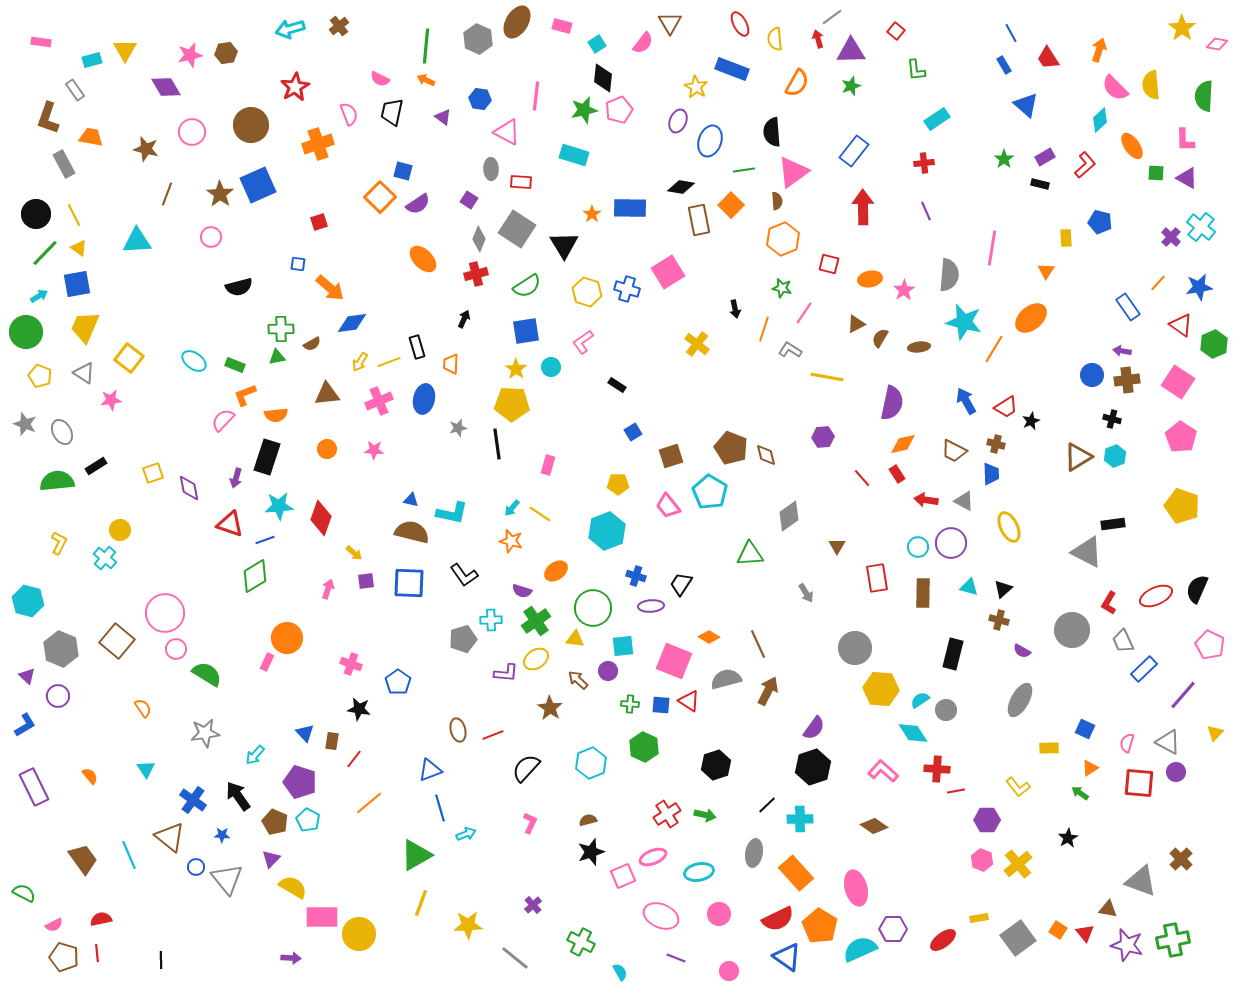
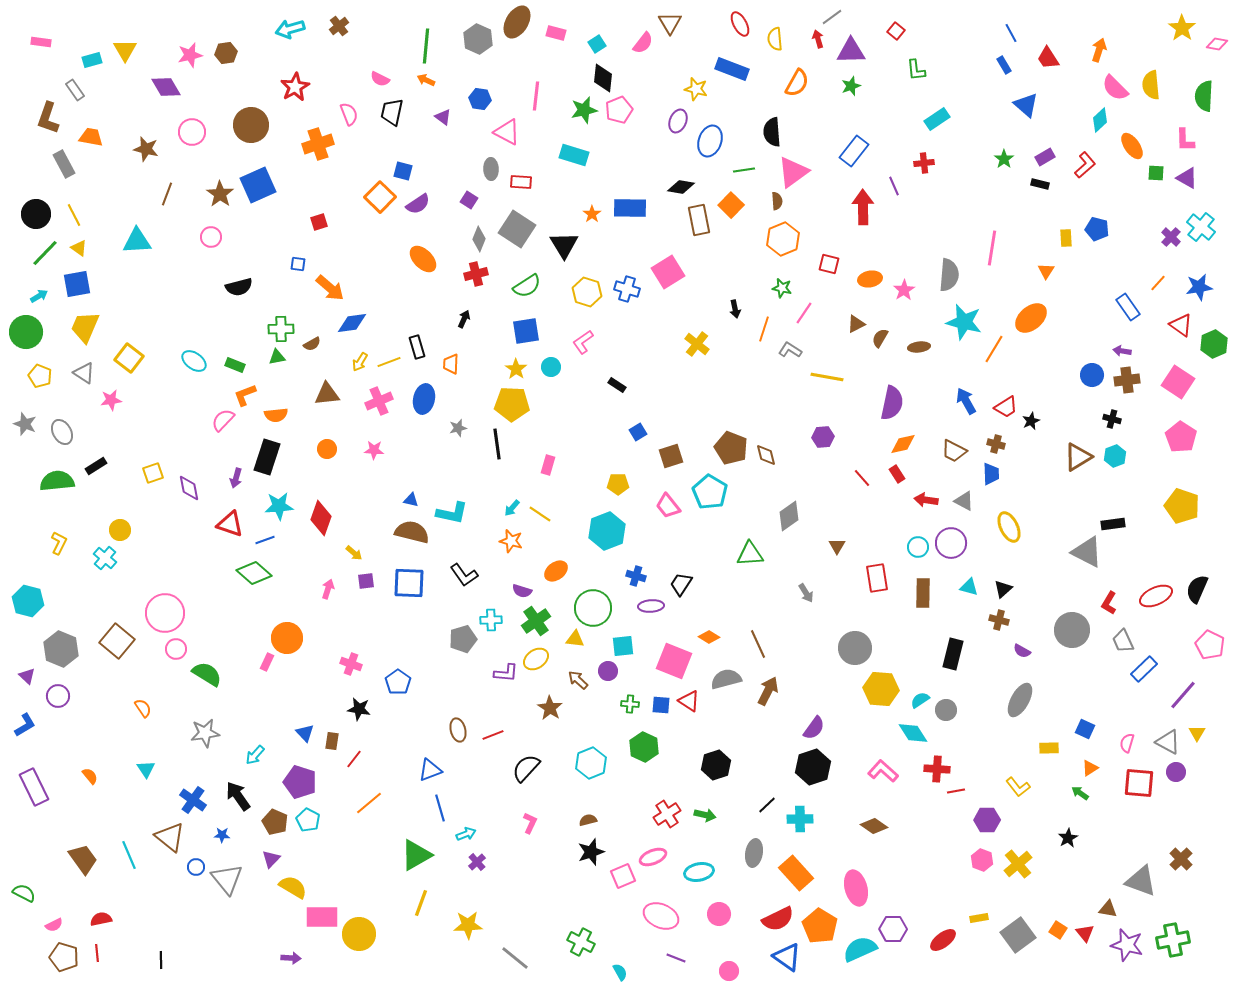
pink rectangle at (562, 26): moved 6 px left, 7 px down
yellow star at (696, 87): moved 2 px down; rotated 15 degrees counterclockwise
purple line at (926, 211): moved 32 px left, 25 px up
blue pentagon at (1100, 222): moved 3 px left, 7 px down
blue square at (633, 432): moved 5 px right
green diamond at (255, 576): moved 1 px left, 3 px up; rotated 72 degrees clockwise
yellow triangle at (1215, 733): moved 18 px left; rotated 12 degrees counterclockwise
purple cross at (533, 905): moved 56 px left, 43 px up
gray square at (1018, 938): moved 3 px up
